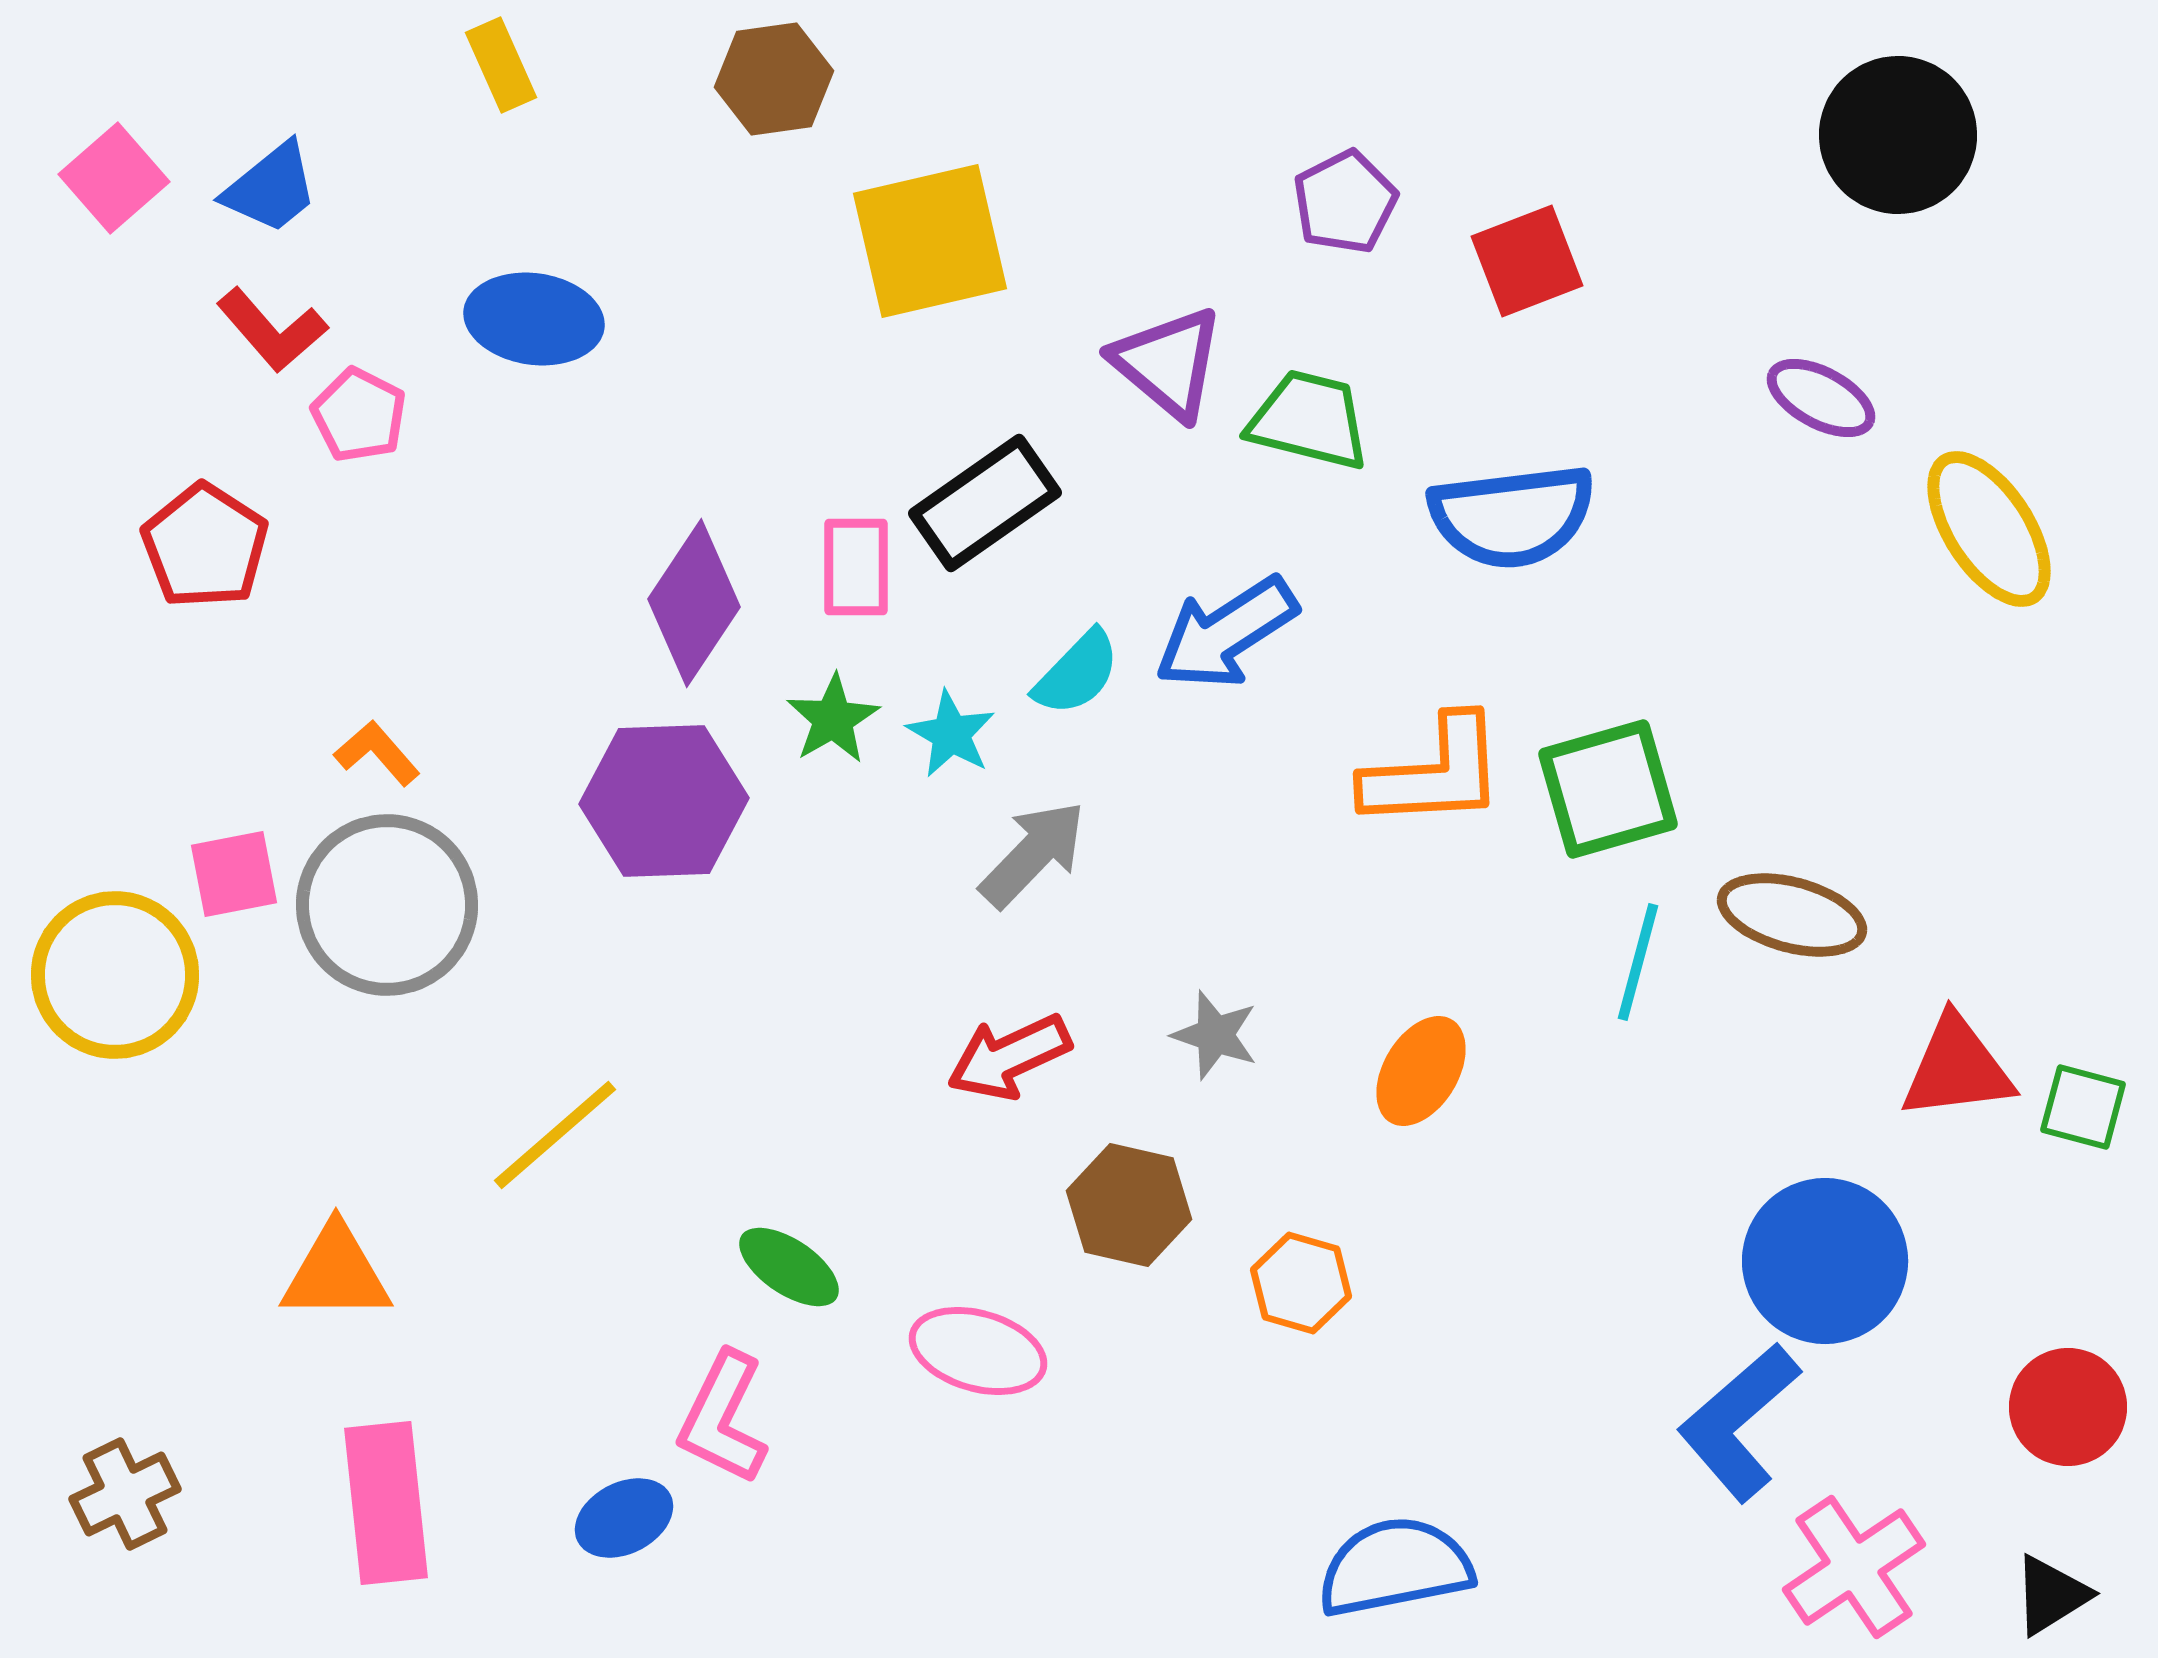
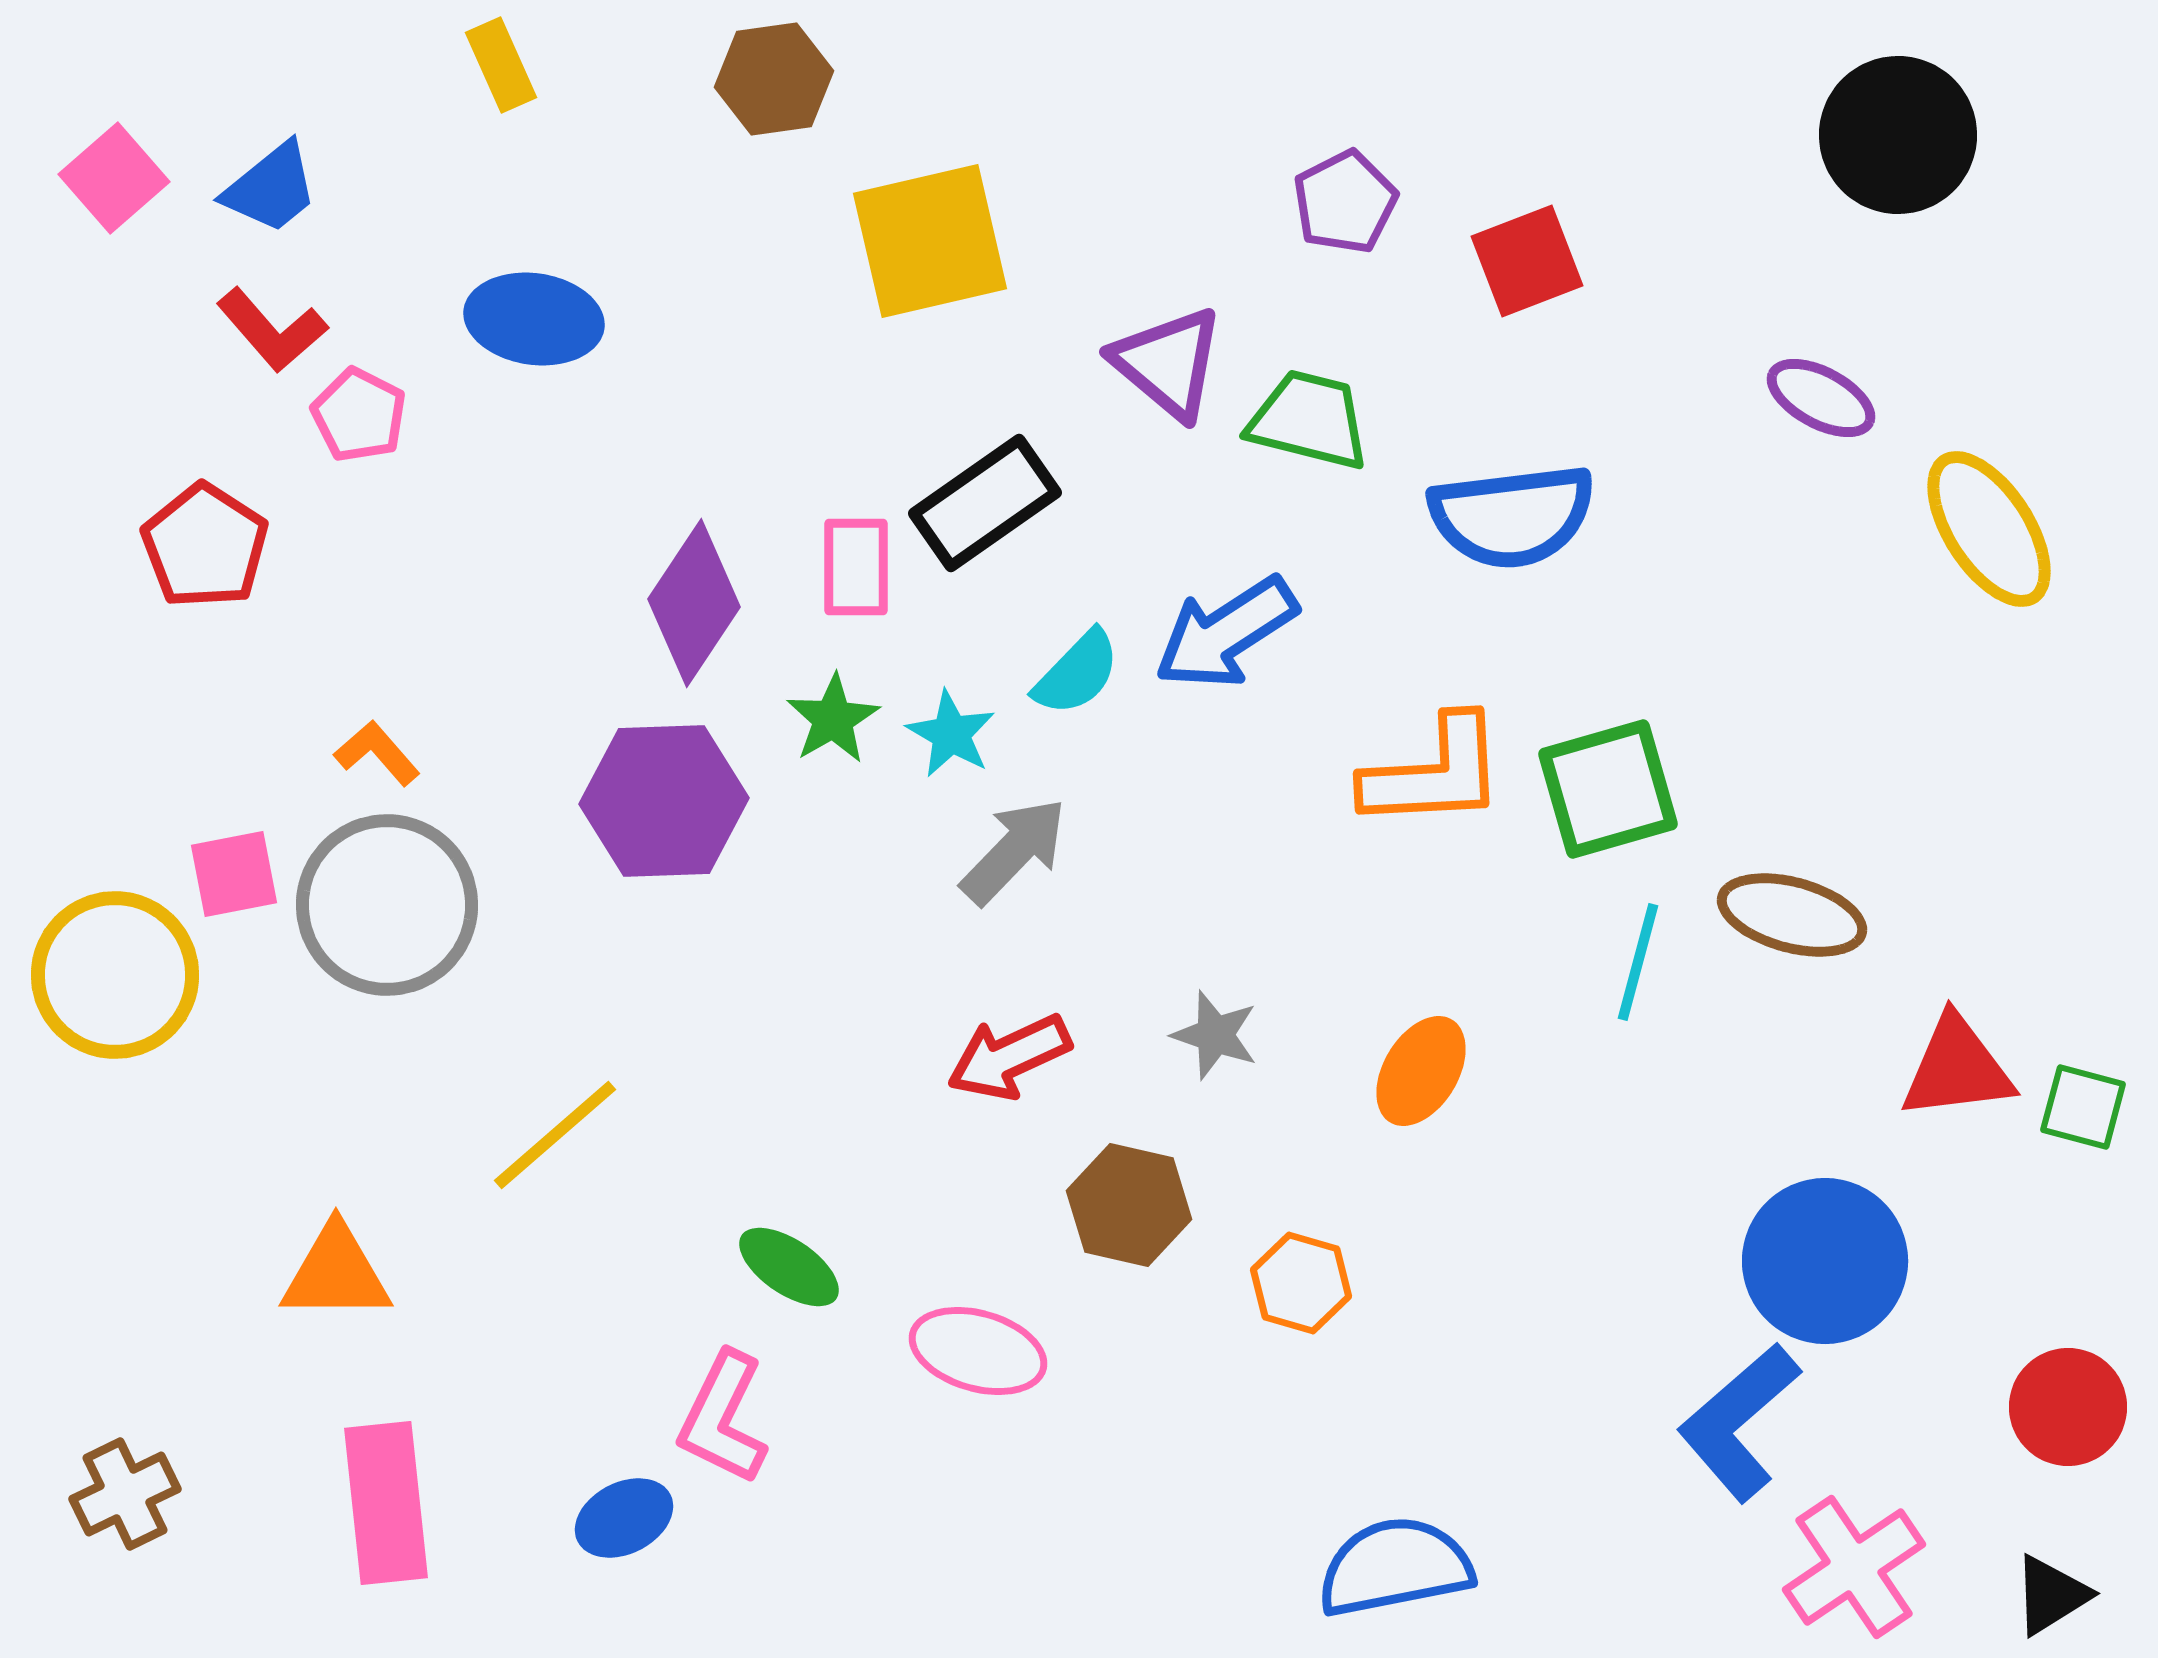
gray arrow at (1033, 854): moved 19 px left, 3 px up
